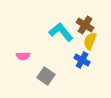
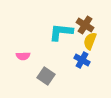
cyan L-shape: rotated 45 degrees counterclockwise
